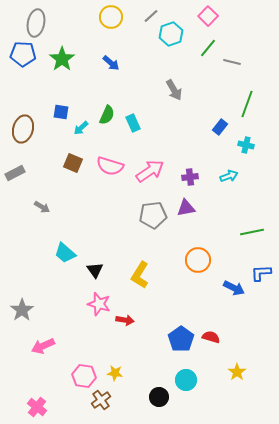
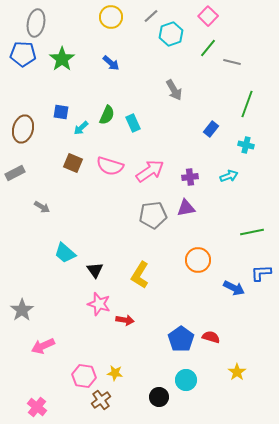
blue rectangle at (220, 127): moved 9 px left, 2 px down
